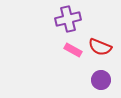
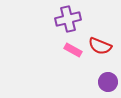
red semicircle: moved 1 px up
purple circle: moved 7 px right, 2 px down
